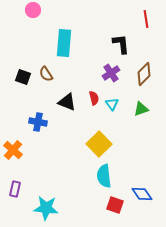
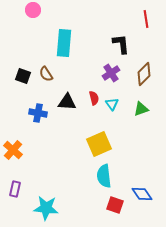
black square: moved 1 px up
black triangle: rotated 18 degrees counterclockwise
blue cross: moved 9 px up
yellow square: rotated 20 degrees clockwise
